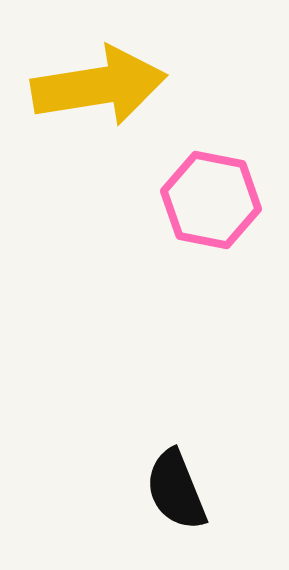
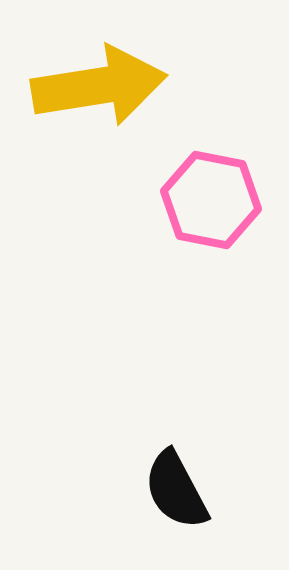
black semicircle: rotated 6 degrees counterclockwise
